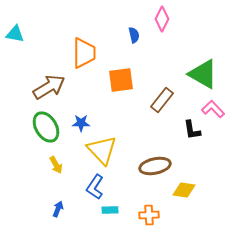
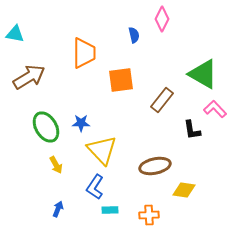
brown arrow: moved 20 px left, 10 px up
pink L-shape: moved 2 px right
